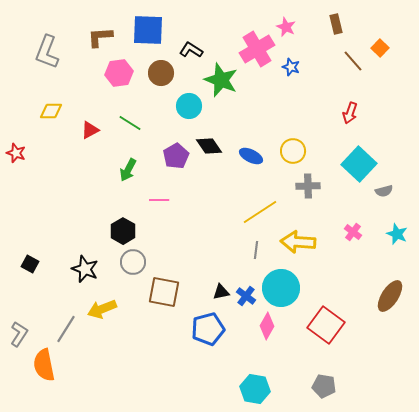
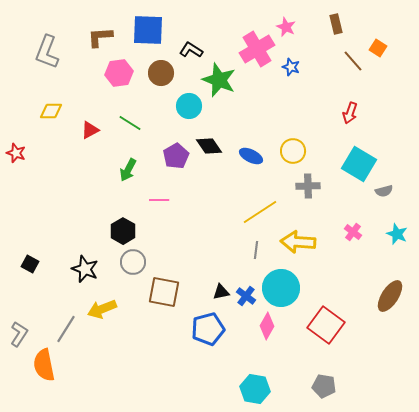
orange square at (380, 48): moved 2 px left; rotated 12 degrees counterclockwise
green star at (221, 80): moved 2 px left
cyan square at (359, 164): rotated 12 degrees counterclockwise
